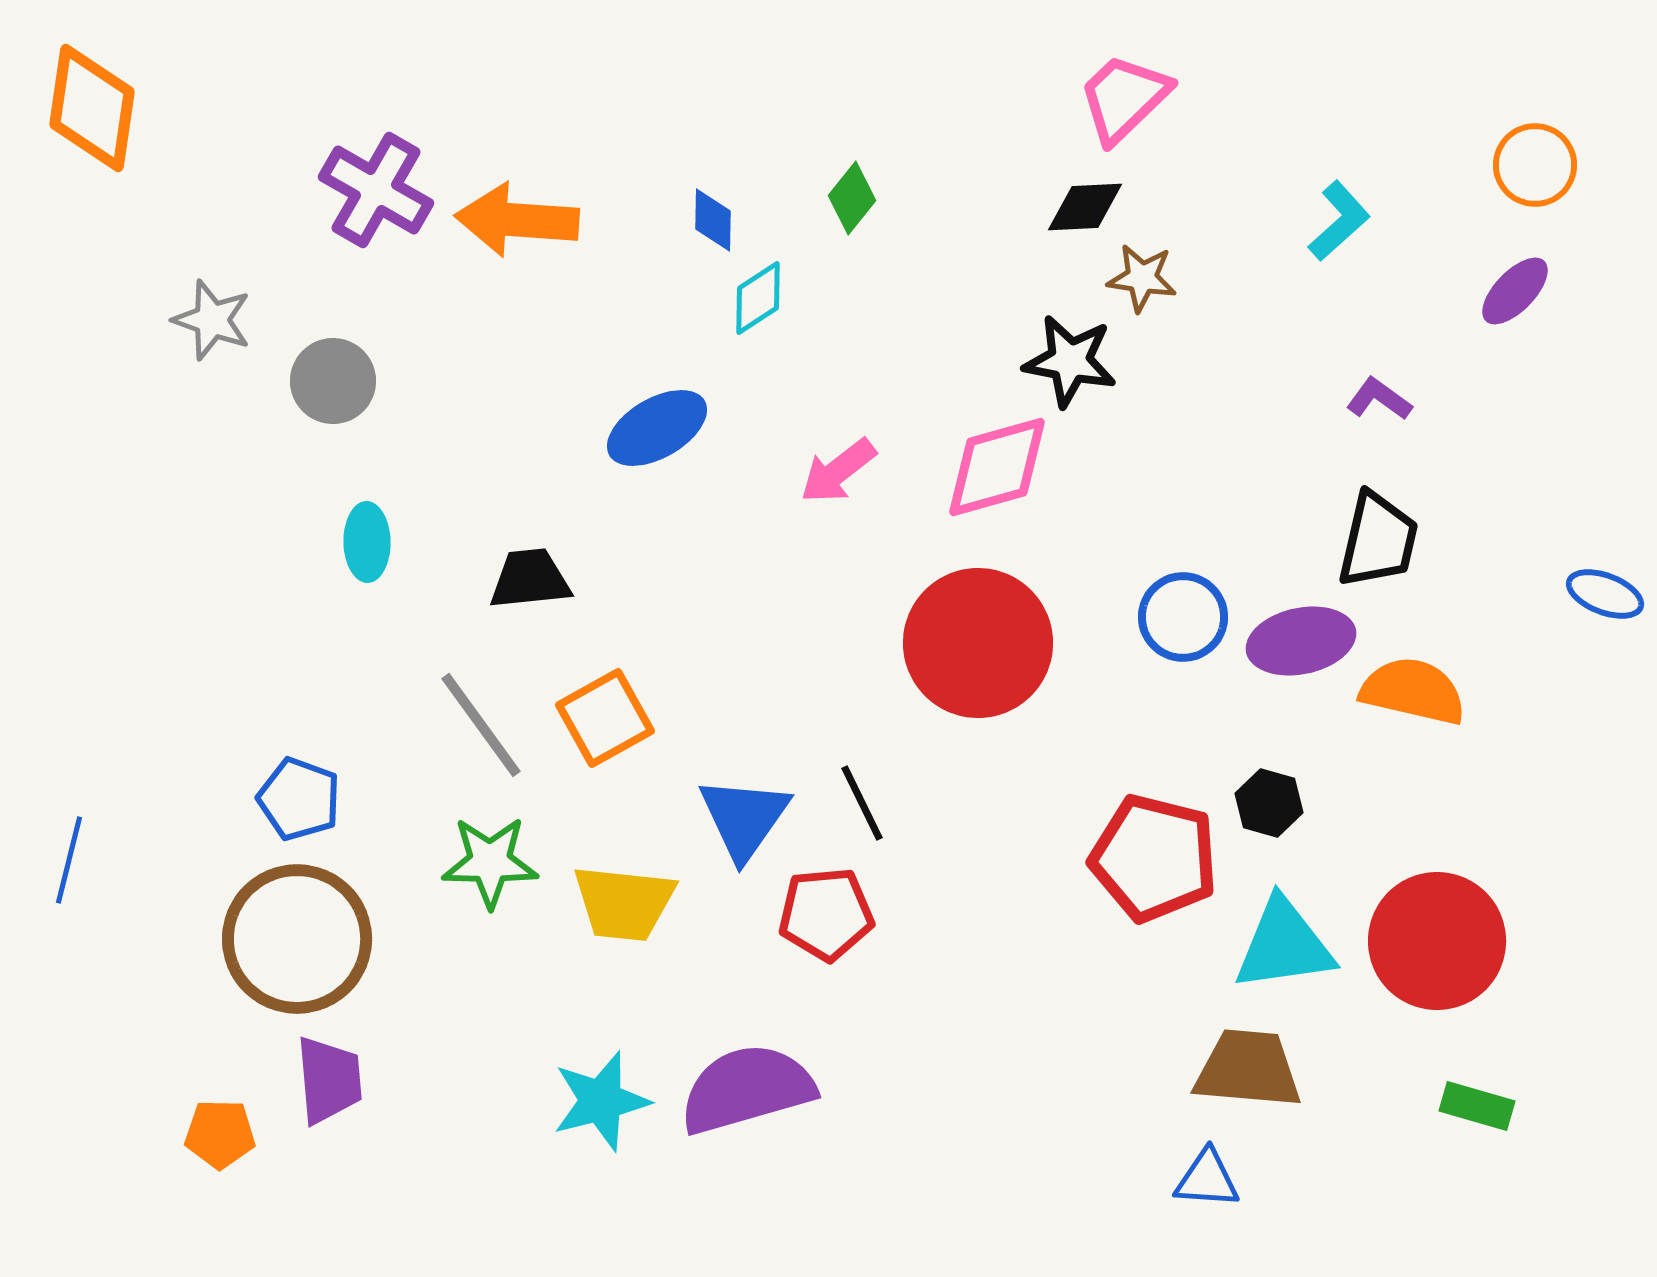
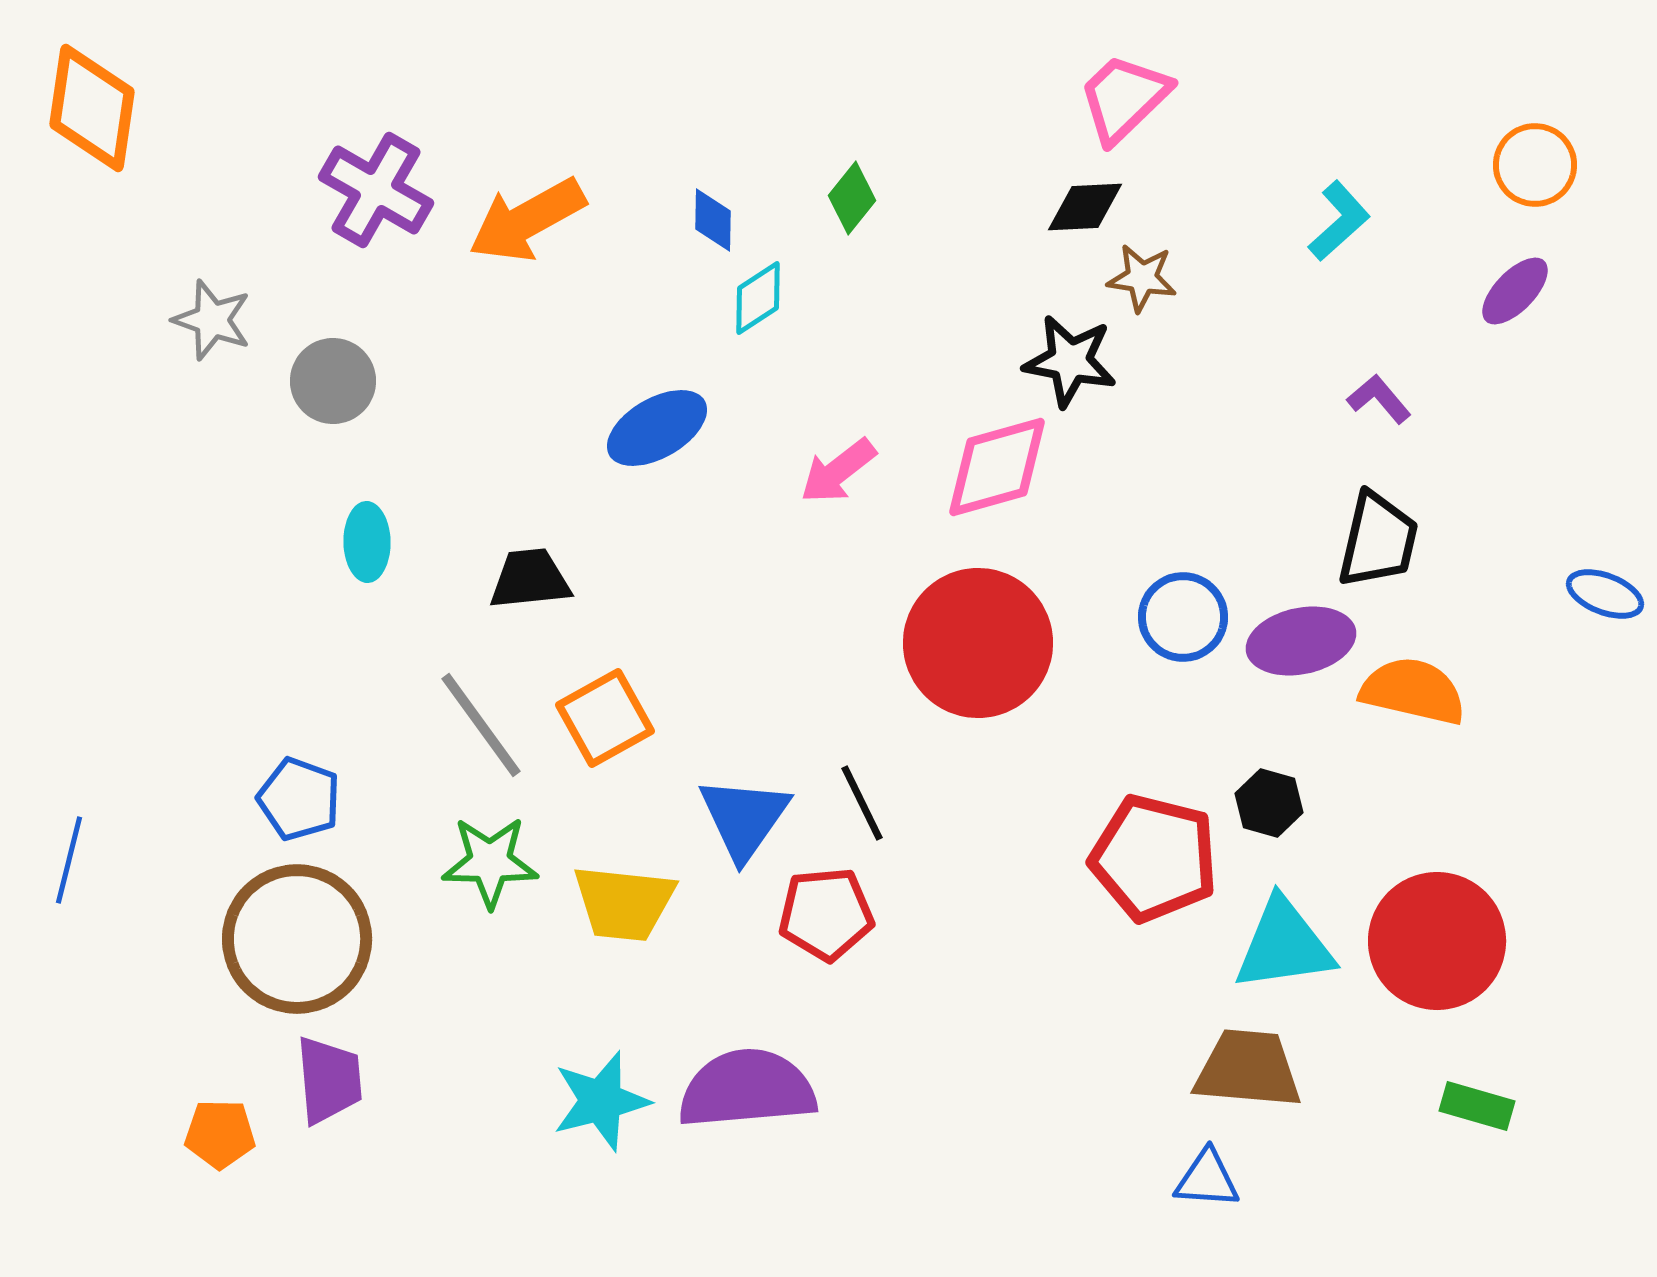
orange arrow at (517, 220): moved 10 px right; rotated 33 degrees counterclockwise
purple L-shape at (1379, 399): rotated 14 degrees clockwise
purple semicircle at (747, 1089): rotated 11 degrees clockwise
